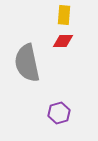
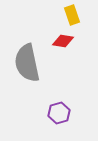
yellow rectangle: moved 8 px right; rotated 24 degrees counterclockwise
red diamond: rotated 10 degrees clockwise
